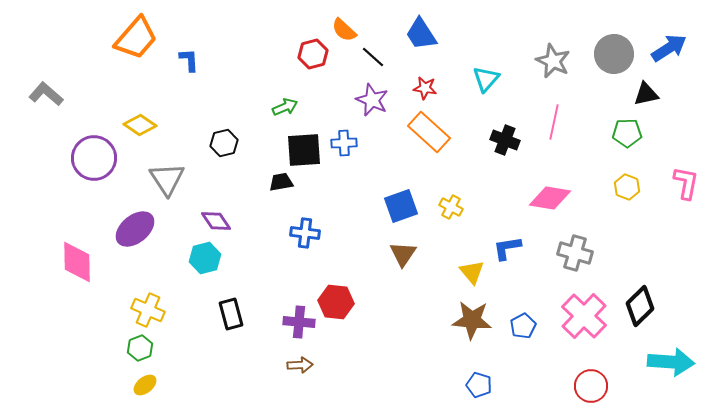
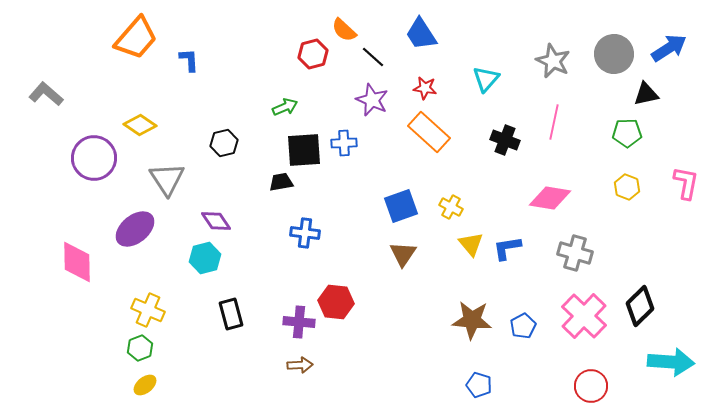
yellow triangle at (472, 272): moved 1 px left, 28 px up
